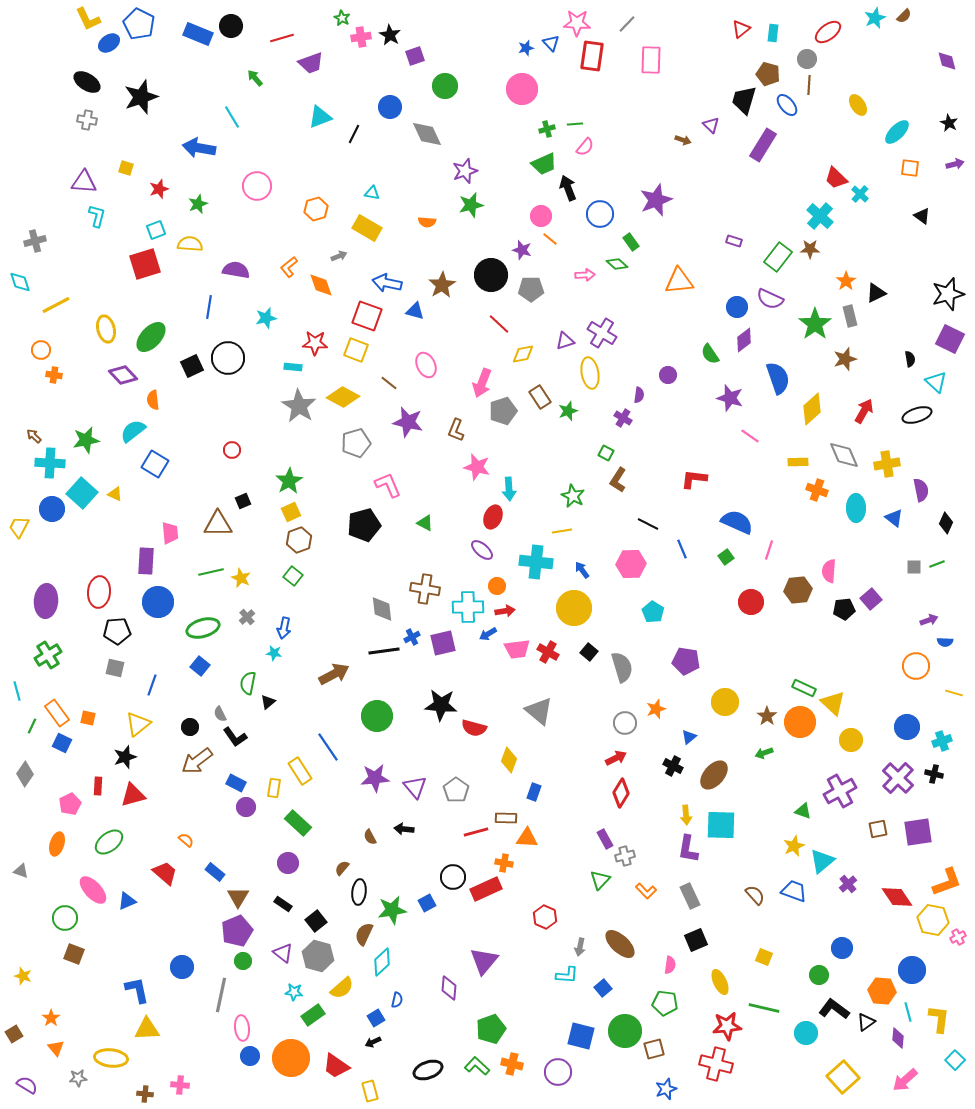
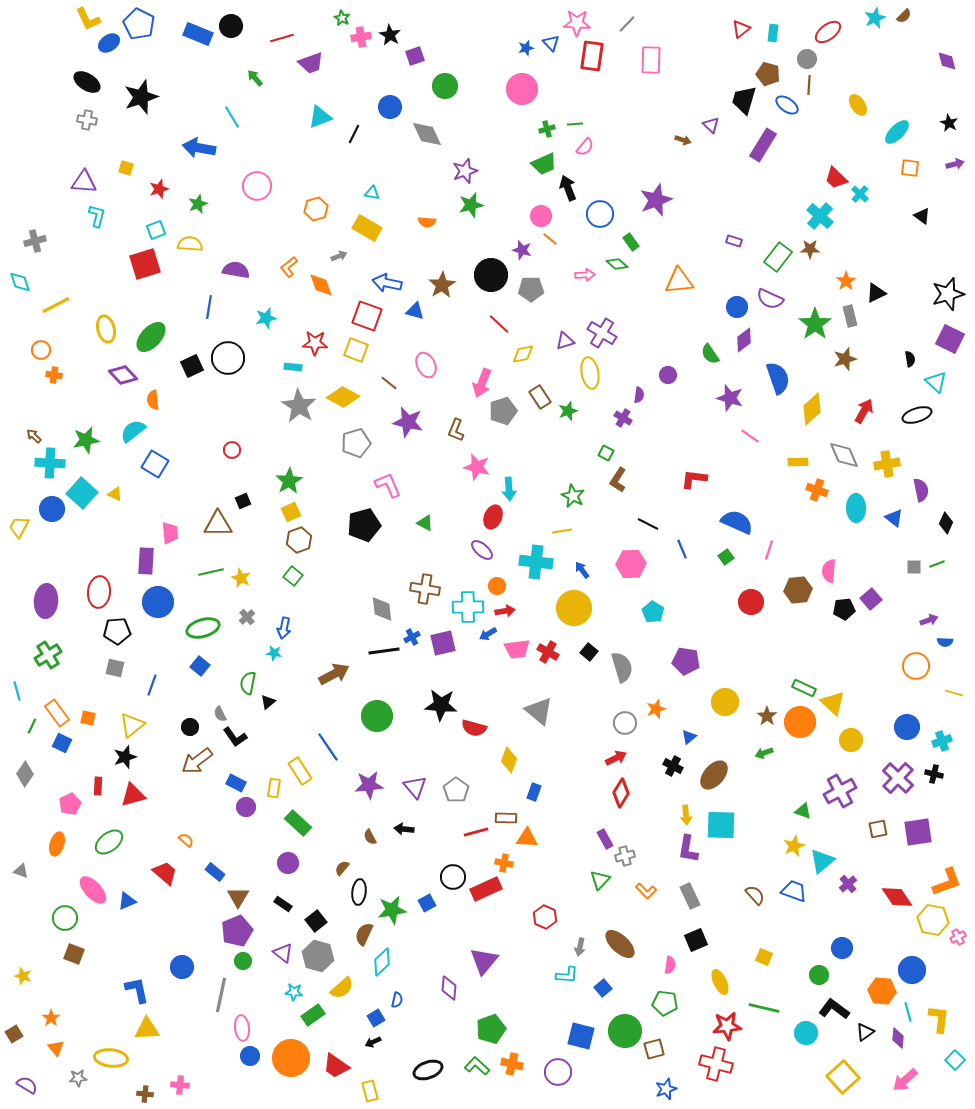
blue ellipse at (787, 105): rotated 15 degrees counterclockwise
yellow triangle at (138, 724): moved 6 px left, 1 px down
purple star at (375, 778): moved 6 px left, 7 px down
black triangle at (866, 1022): moved 1 px left, 10 px down
